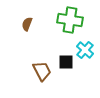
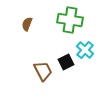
black square: rotated 28 degrees counterclockwise
brown trapezoid: moved 1 px right
